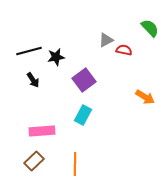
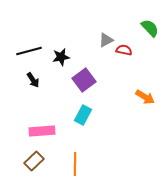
black star: moved 5 px right
